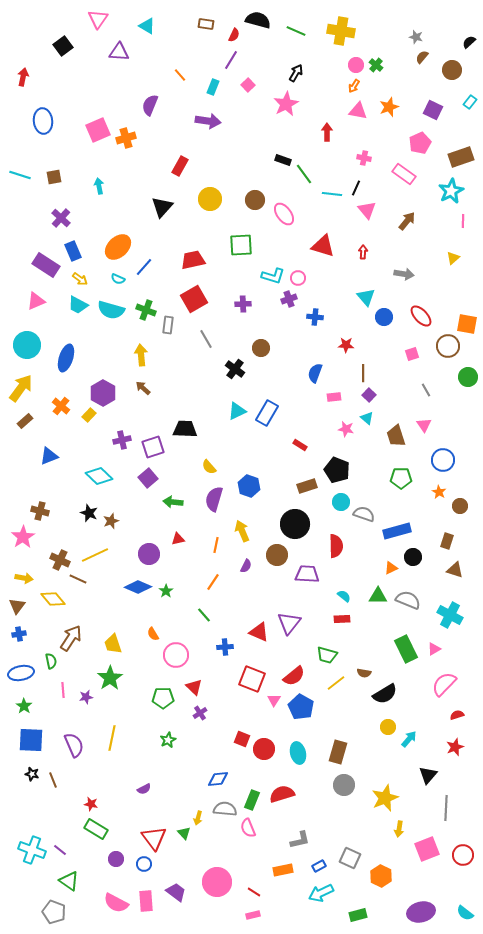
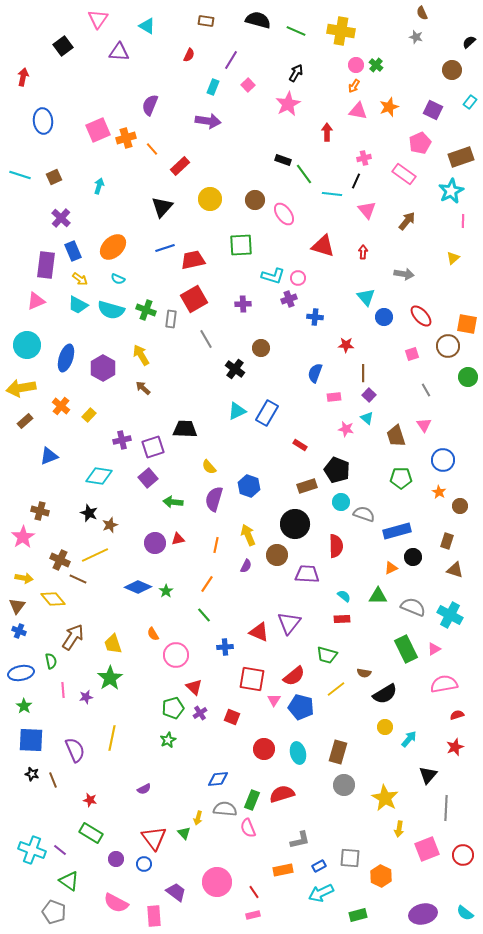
brown rectangle at (206, 24): moved 3 px up
red semicircle at (234, 35): moved 45 px left, 20 px down
brown semicircle at (422, 57): moved 44 px up; rotated 64 degrees counterclockwise
orange line at (180, 75): moved 28 px left, 74 px down
pink star at (286, 104): moved 2 px right
pink cross at (364, 158): rotated 24 degrees counterclockwise
red rectangle at (180, 166): rotated 18 degrees clockwise
brown square at (54, 177): rotated 14 degrees counterclockwise
cyan arrow at (99, 186): rotated 28 degrees clockwise
black line at (356, 188): moved 7 px up
orange ellipse at (118, 247): moved 5 px left
purple rectangle at (46, 265): rotated 64 degrees clockwise
blue line at (144, 267): moved 21 px right, 19 px up; rotated 30 degrees clockwise
gray rectangle at (168, 325): moved 3 px right, 6 px up
yellow arrow at (141, 355): rotated 25 degrees counterclockwise
yellow arrow at (21, 388): rotated 136 degrees counterclockwise
purple hexagon at (103, 393): moved 25 px up
cyan diamond at (99, 476): rotated 36 degrees counterclockwise
brown star at (111, 521): moved 1 px left, 4 px down
yellow arrow at (242, 531): moved 6 px right, 4 px down
purple circle at (149, 554): moved 6 px right, 11 px up
orange line at (213, 582): moved 6 px left, 2 px down
gray semicircle at (408, 600): moved 5 px right, 7 px down
blue cross at (19, 634): moved 3 px up; rotated 32 degrees clockwise
brown arrow at (71, 638): moved 2 px right, 1 px up
red square at (252, 679): rotated 12 degrees counterclockwise
yellow line at (336, 683): moved 6 px down
pink semicircle at (444, 684): rotated 36 degrees clockwise
green pentagon at (163, 698): moved 10 px right, 10 px down; rotated 15 degrees counterclockwise
blue pentagon at (301, 707): rotated 15 degrees counterclockwise
yellow circle at (388, 727): moved 3 px left
red square at (242, 739): moved 10 px left, 22 px up
purple semicircle at (74, 745): moved 1 px right, 5 px down
yellow star at (385, 798): rotated 20 degrees counterclockwise
red star at (91, 804): moved 1 px left, 4 px up
green rectangle at (96, 829): moved 5 px left, 4 px down
gray square at (350, 858): rotated 20 degrees counterclockwise
red line at (254, 892): rotated 24 degrees clockwise
pink rectangle at (146, 901): moved 8 px right, 15 px down
purple ellipse at (421, 912): moved 2 px right, 2 px down
